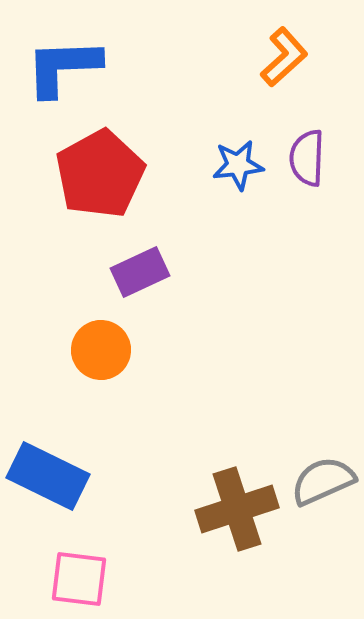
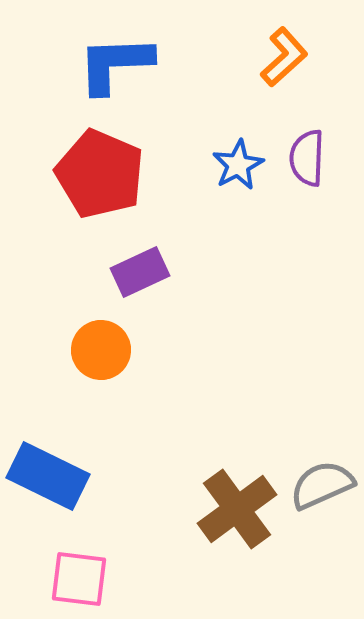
blue L-shape: moved 52 px right, 3 px up
blue star: rotated 21 degrees counterclockwise
red pentagon: rotated 20 degrees counterclockwise
gray semicircle: moved 1 px left, 4 px down
brown cross: rotated 18 degrees counterclockwise
